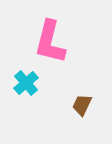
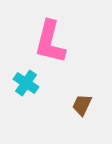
cyan cross: rotated 15 degrees counterclockwise
